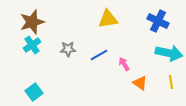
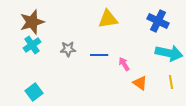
blue line: rotated 30 degrees clockwise
